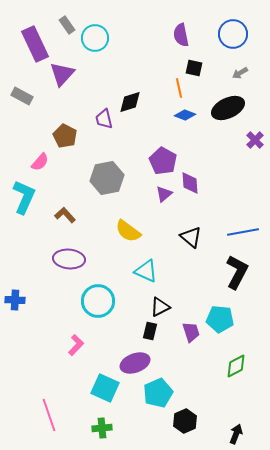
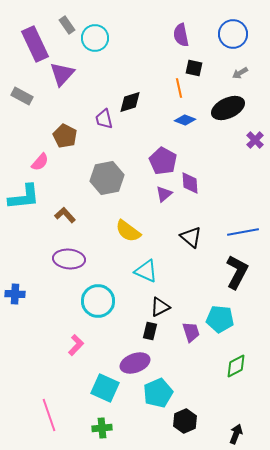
blue diamond at (185, 115): moved 5 px down
cyan L-shape at (24, 197): rotated 60 degrees clockwise
blue cross at (15, 300): moved 6 px up
